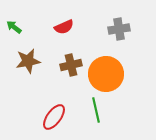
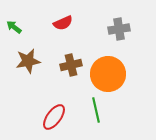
red semicircle: moved 1 px left, 4 px up
orange circle: moved 2 px right
